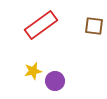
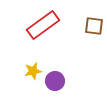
red rectangle: moved 2 px right
